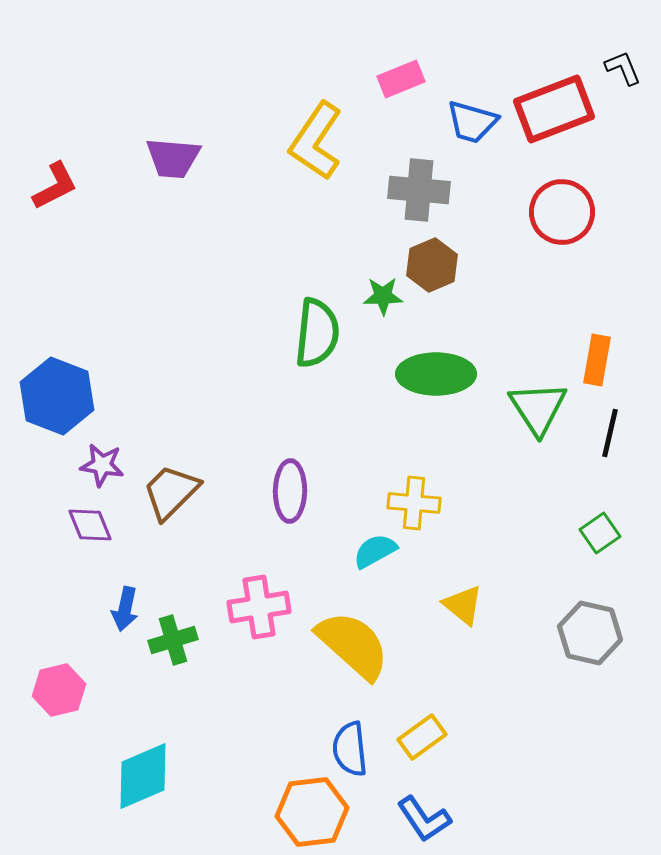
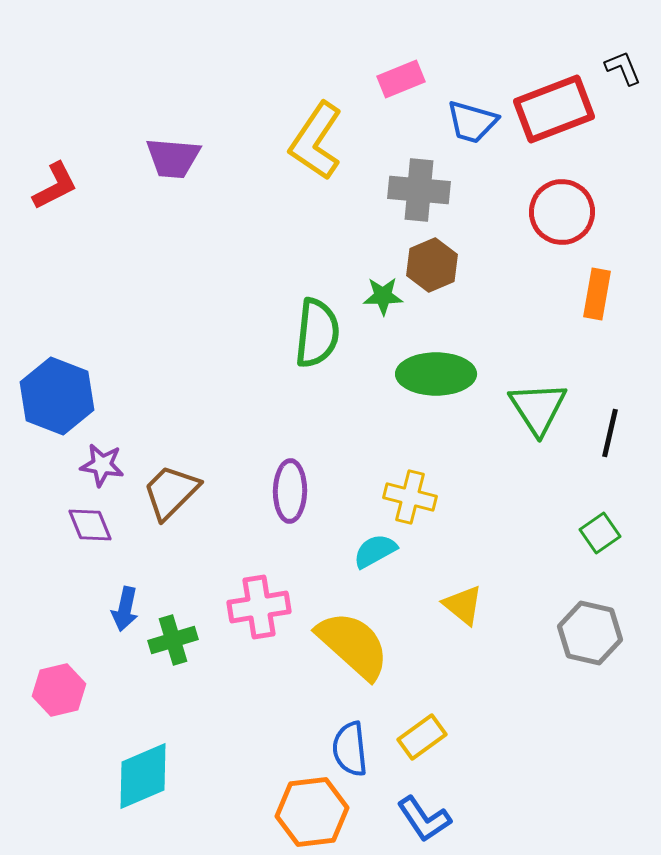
orange rectangle: moved 66 px up
yellow cross: moved 4 px left, 6 px up; rotated 9 degrees clockwise
